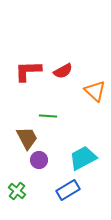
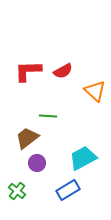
brown trapezoid: rotated 100 degrees counterclockwise
purple circle: moved 2 px left, 3 px down
